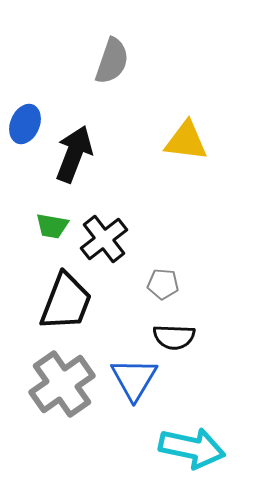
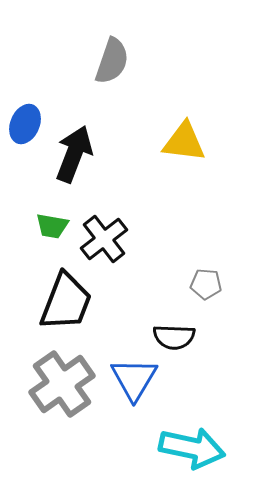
yellow triangle: moved 2 px left, 1 px down
gray pentagon: moved 43 px right
